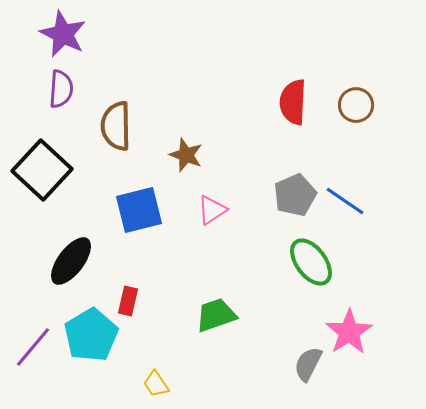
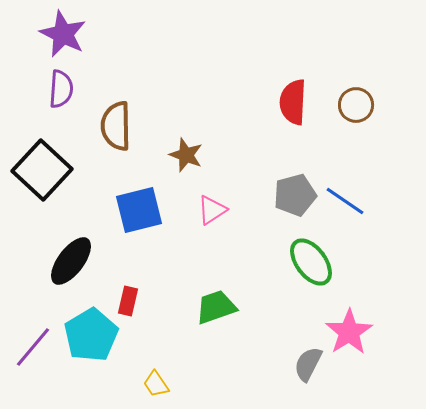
gray pentagon: rotated 9 degrees clockwise
green trapezoid: moved 8 px up
